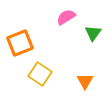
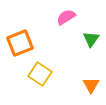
green triangle: moved 2 px left, 6 px down
orange triangle: moved 6 px right, 4 px down
